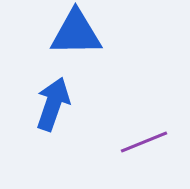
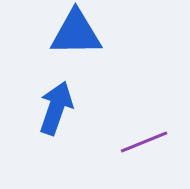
blue arrow: moved 3 px right, 4 px down
